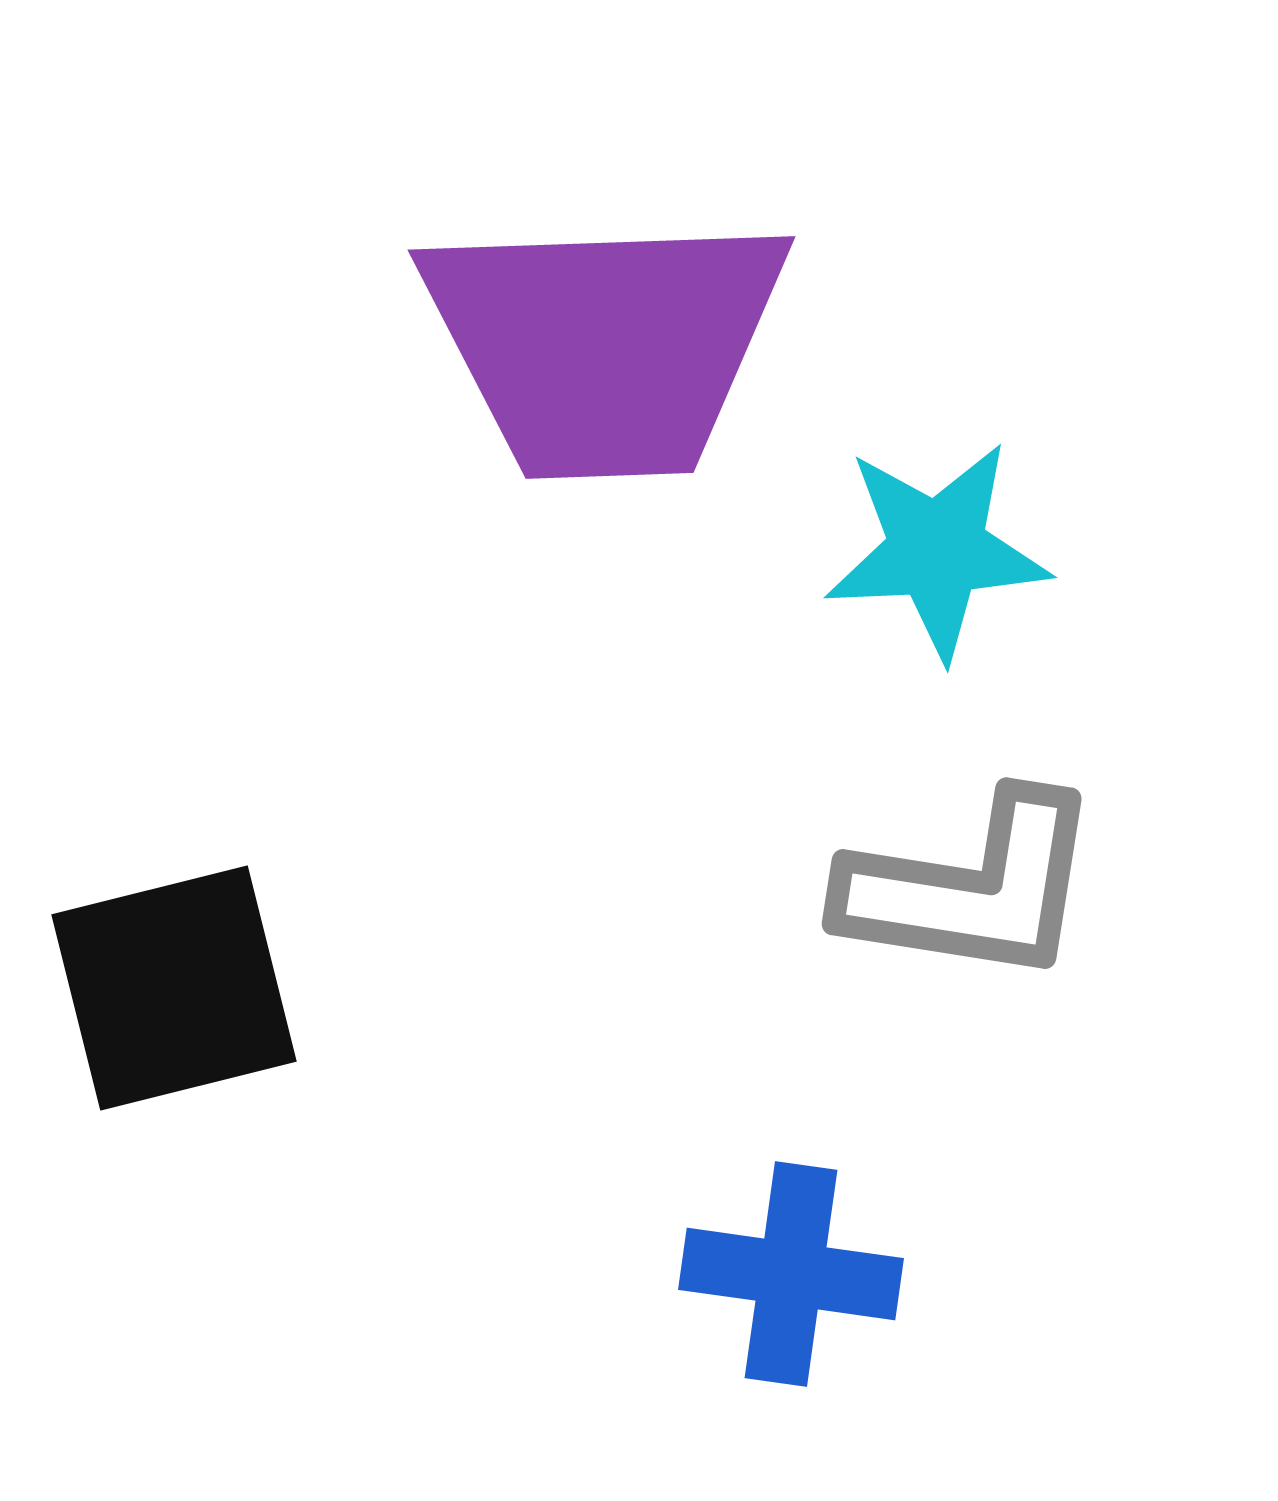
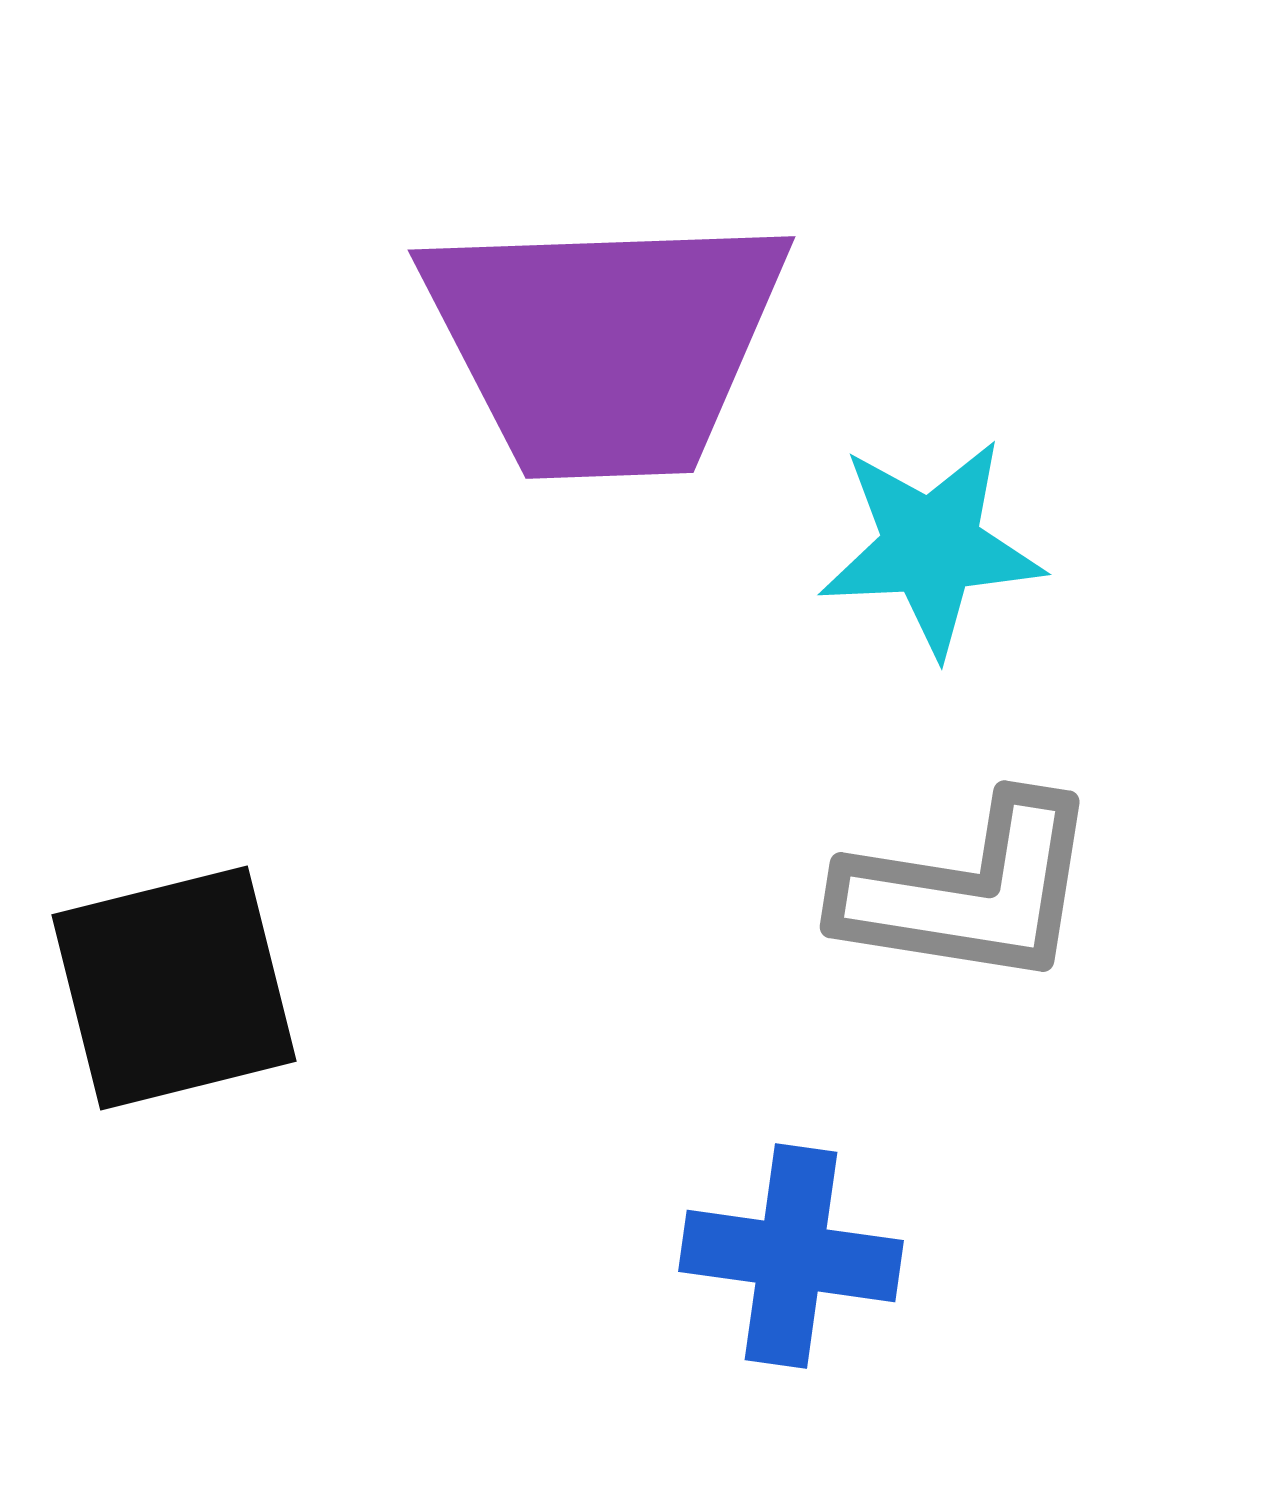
cyan star: moved 6 px left, 3 px up
gray L-shape: moved 2 px left, 3 px down
blue cross: moved 18 px up
